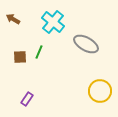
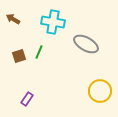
cyan cross: rotated 30 degrees counterclockwise
brown square: moved 1 px left, 1 px up; rotated 16 degrees counterclockwise
